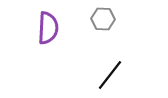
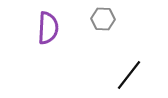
black line: moved 19 px right
